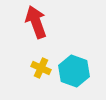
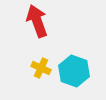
red arrow: moved 1 px right, 1 px up
